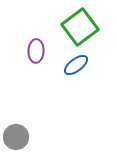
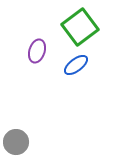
purple ellipse: moved 1 px right; rotated 15 degrees clockwise
gray circle: moved 5 px down
